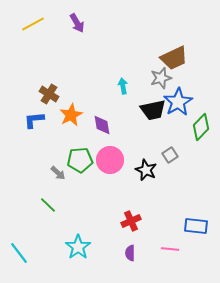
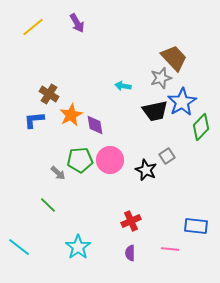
yellow line: moved 3 px down; rotated 10 degrees counterclockwise
brown trapezoid: rotated 108 degrees counterclockwise
cyan arrow: rotated 70 degrees counterclockwise
blue star: moved 4 px right
black trapezoid: moved 2 px right, 1 px down
purple diamond: moved 7 px left
gray square: moved 3 px left, 1 px down
cyan line: moved 6 px up; rotated 15 degrees counterclockwise
